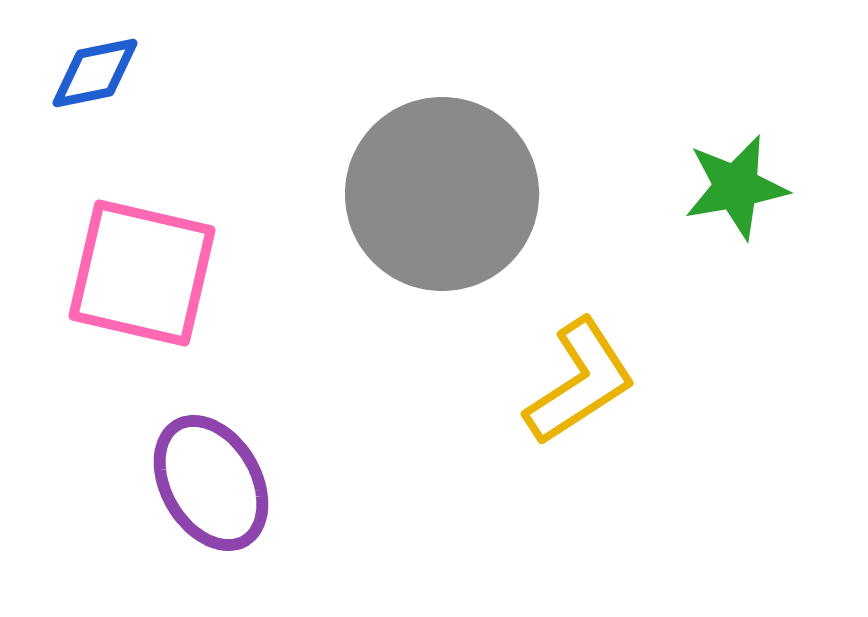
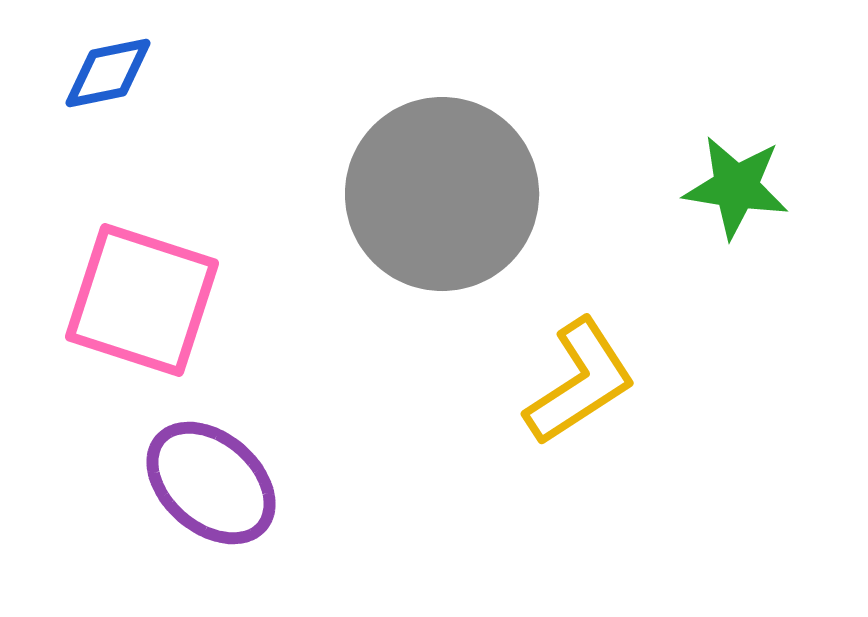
blue diamond: moved 13 px right
green star: rotated 19 degrees clockwise
pink square: moved 27 px down; rotated 5 degrees clockwise
purple ellipse: rotated 19 degrees counterclockwise
